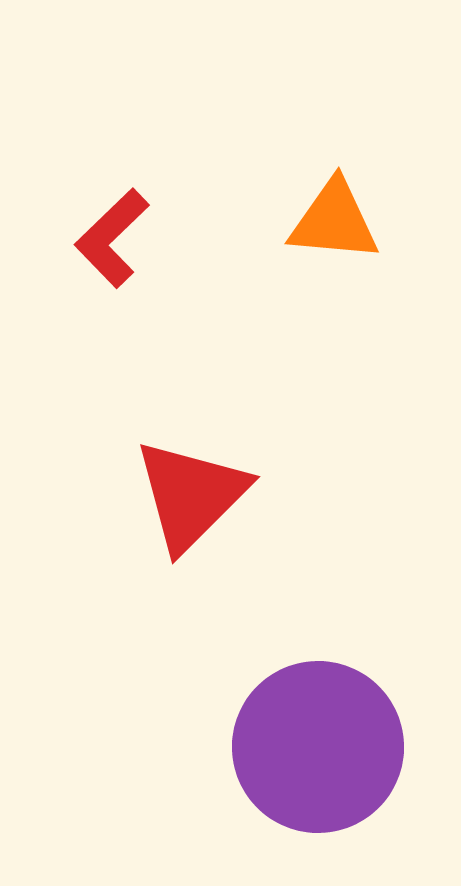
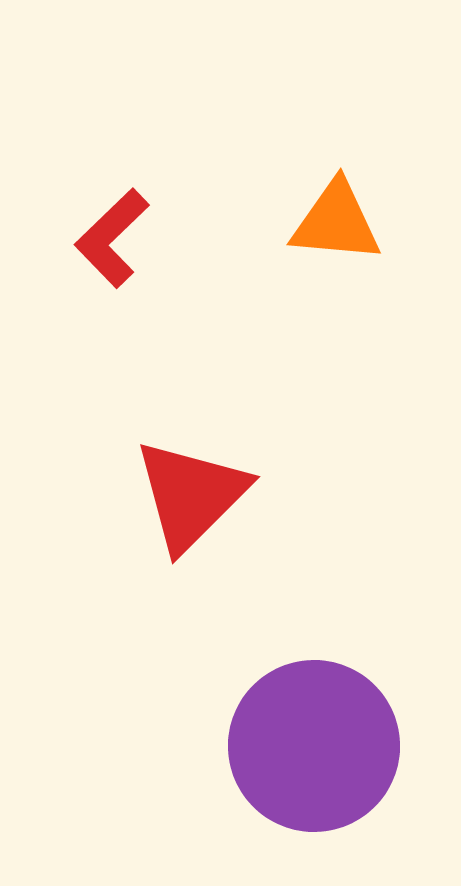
orange triangle: moved 2 px right, 1 px down
purple circle: moved 4 px left, 1 px up
